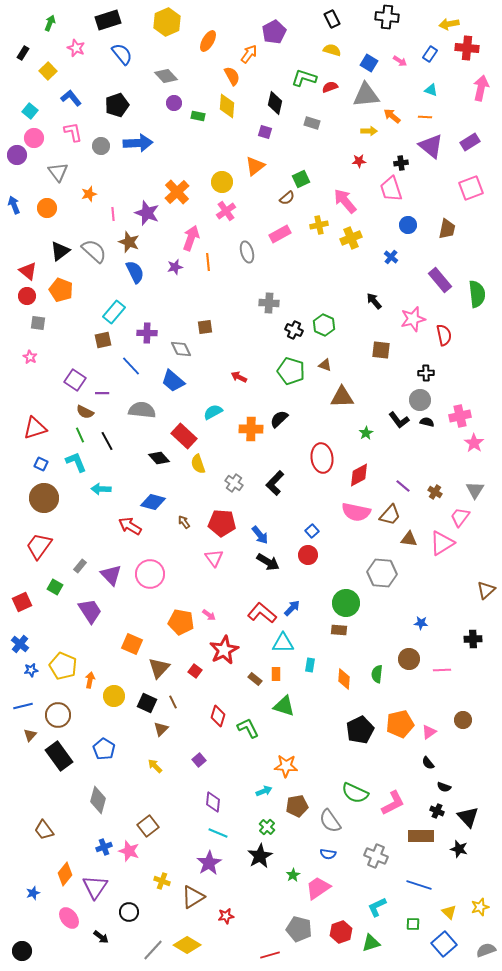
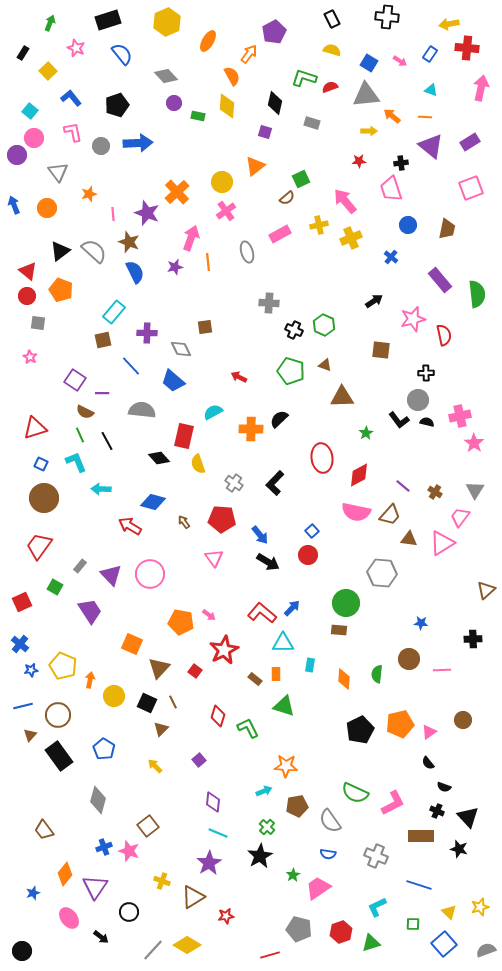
black arrow at (374, 301): rotated 96 degrees clockwise
gray circle at (420, 400): moved 2 px left
red rectangle at (184, 436): rotated 60 degrees clockwise
red pentagon at (222, 523): moved 4 px up
